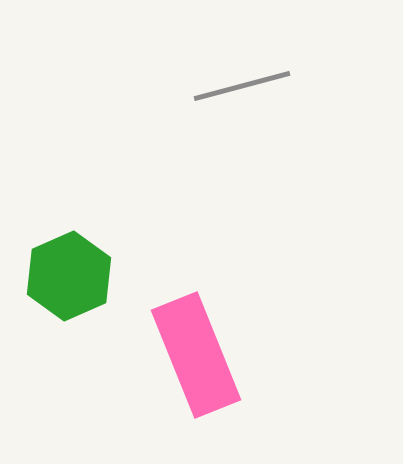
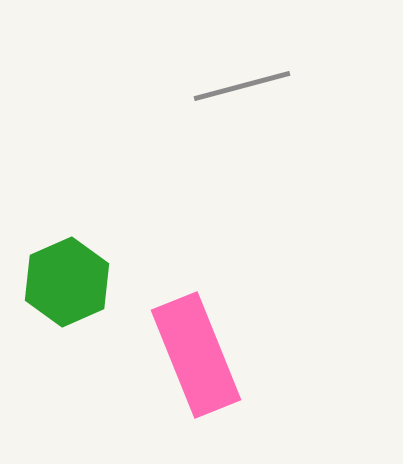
green hexagon: moved 2 px left, 6 px down
